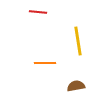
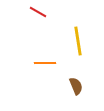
red line: rotated 24 degrees clockwise
brown semicircle: rotated 78 degrees clockwise
